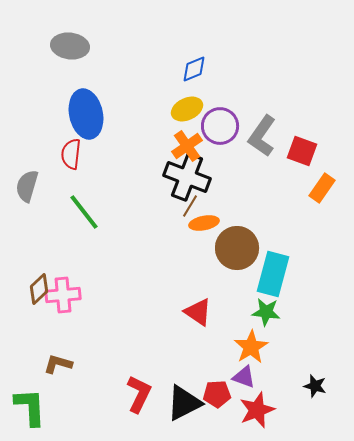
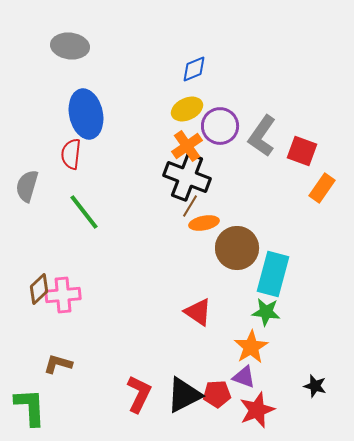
black triangle: moved 8 px up
